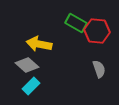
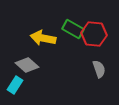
green rectangle: moved 3 px left, 6 px down
red hexagon: moved 3 px left, 3 px down
yellow arrow: moved 4 px right, 6 px up
cyan rectangle: moved 16 px left, 1 px up; rotated 12 degrees counterclockwise
